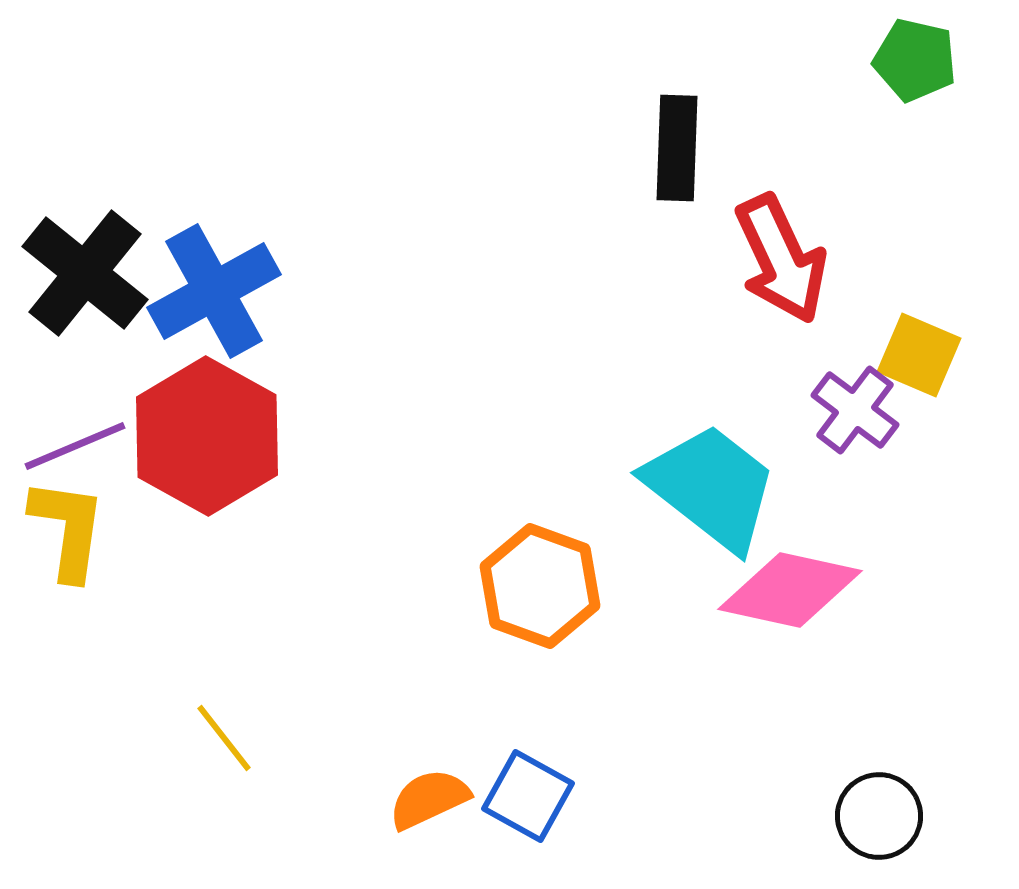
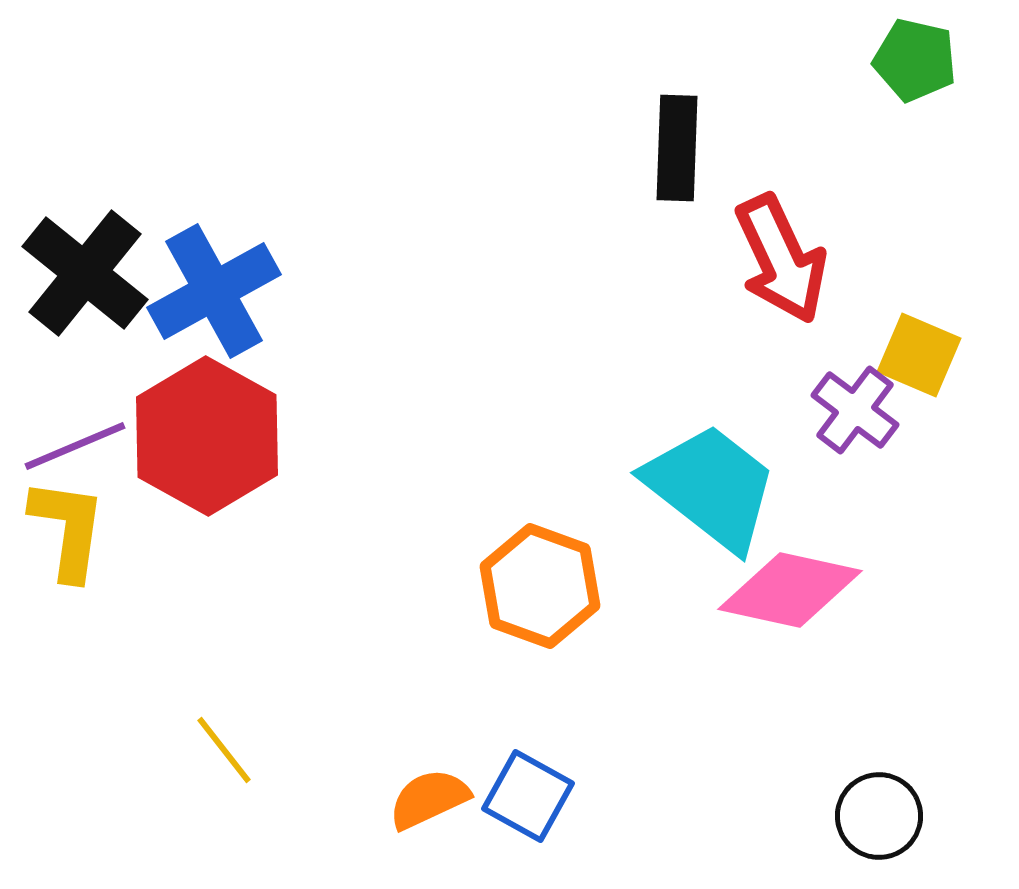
yellow line: moved 12 px down
